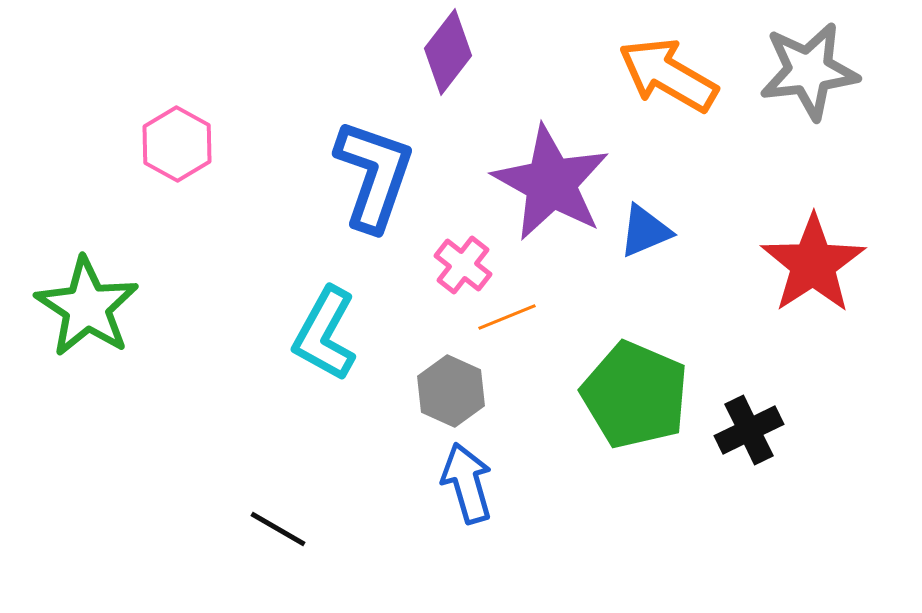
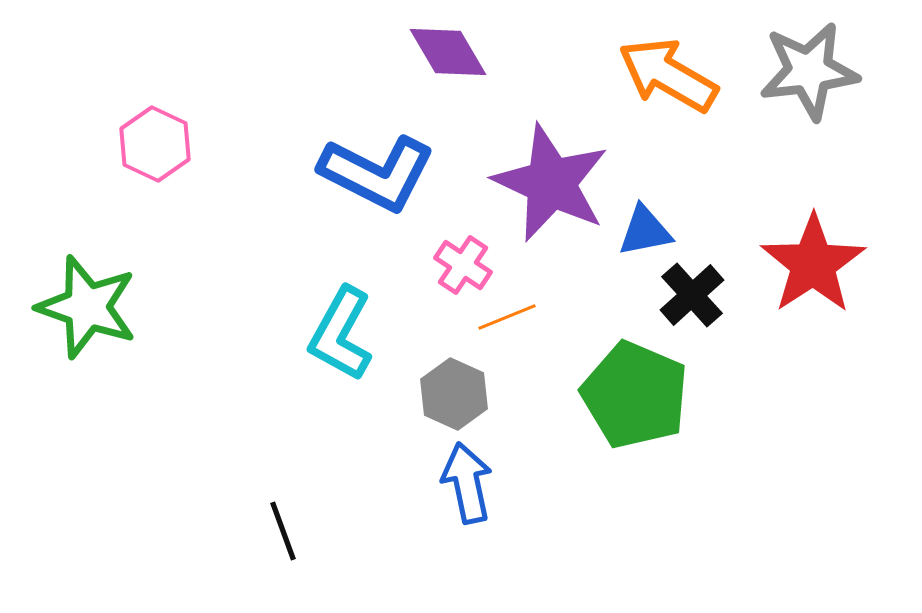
purple diamond: rotated 68 degrees counterclockwise
pink hexagon: moved 22 px left; rotated 4 degrees counterclockwise
blue L-shape: moved 3 px right, 2 px up; rotated 98 degrees clockwise
purple star: rotated 4 degrees counterclockwise
blue triangle: rotated 12 degrees clockwise
pink cross: rotated 4 degrees counterclockwise
green star: rotated 14 degrees counterclockwise
cyan L-shape: moved 16 px right
gray hexagon: moved 3 px right, 3 px down
black cross: moved 57 px left, 135 px up; rotated 16 degrees counterclockwise
blue arrow: rotated 4 degrees clockwise
black line: moved 5 px right, 2 px down; rotated 40 degrees clockwise
